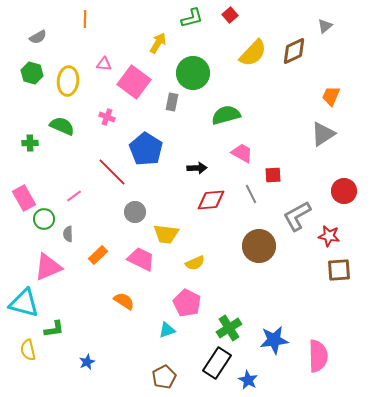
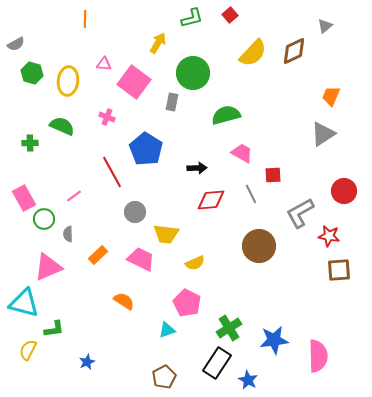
gray semicircle at (38, 37): moved 22 px left, 7 px down
red line at (112, 172): rotated 16 degrees clockwise
gray L-shape at (297, 216): moved 3 px right, 3 px up
yellow semicircle at (28, 350): rotated 40 degrees clockwise
